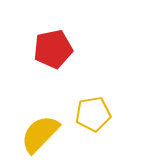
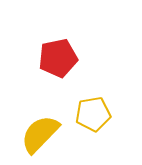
red pentagon: moved 5 px right, 9 px down
